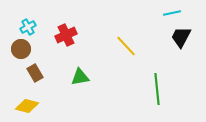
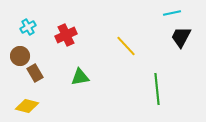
brown circle: moved 1 px left, 7 px down
